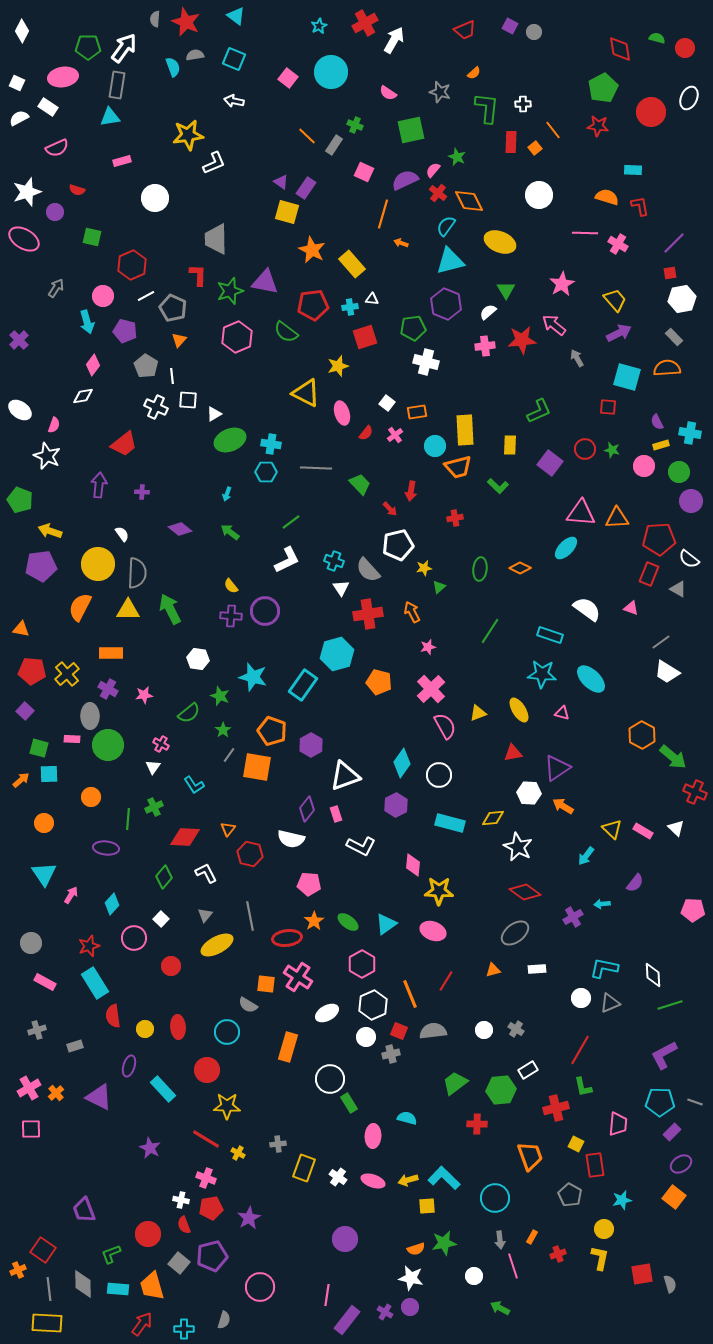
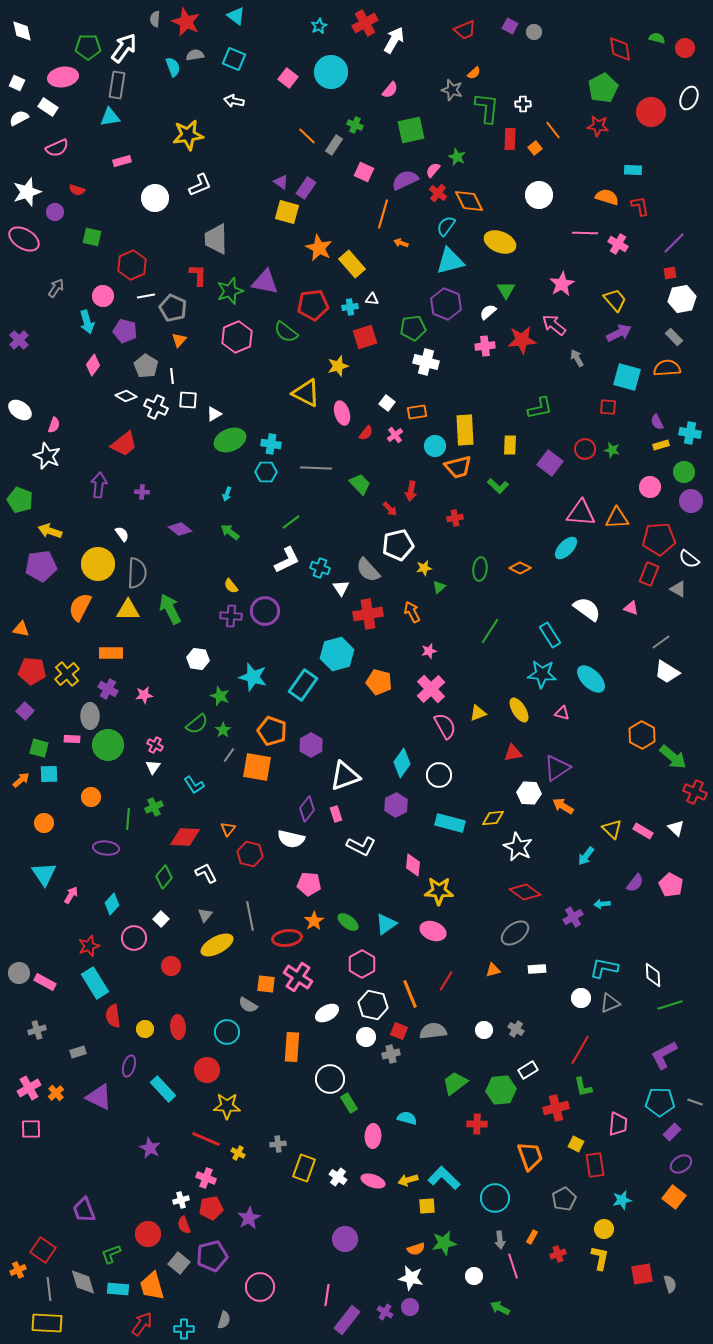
white diamond at (22, 31): rotated 40 degrees counterclockwise
gray star at (440, 92): moved 12 px right, 2 px up
pink semicircle at (388, 93): moved 2 px right, 3 px up; rotated 84 degrees counterclockwise
red rectangle at (511, 142): moved 1 px left, 3 px up
white L-shape at (214, 163): moved 14 px left, 22 px down
orange star at (312, 250): moved 7 px right, 2 px up
white line at (146, 296): rotated 18 degrees clockwise
white diamond at (83, 396): moved 43 px right; rotated 40 degrees clockwise
green L-shape at (539, 411): moved 1 px right, 3 px up; rotated 12 degrees clockwise
pink circle at (644, 466): moved 6 px right, 21 px down
green circle at (679, 472): moved 5 px right
cyan cross at (334, 561): moved 14 px left, 7 px down
cyan rectangle at (550, 635): rotated 40 degrees clockwise
pink star at (428, 647): moved 1 px right, 4 px down
green semicircle at (189, 713): moved 8 px right, 11 px down
pink cross at (161, 744): moved 6 px left, 1 px down
pink pentagon at (693, 910): moved 22 px left, 25 px up; rotated 25 degrees clockwise
gray circle at (31, 943): moved 12 px left, 30 px down
white hexagon at (373, 1005): rotated 24 degrees counterclockwise
gray rectangle at (75, 1046): moved 3 px right, 6 px down
orange rectangle at (288, 1047): moved 4 px right; rotated 12 degrees counterclockwise
red line at (206, 1139): rotated 8 degrees counterclockwise
gray pentagon at (570, 1195): moved 6 px left, 4 px down; rotated 15 degrees clockwise
white cross at (181, 1200): rotated 28 degrees counterclockwise
gray diamond at (83, 1284): moved 2 px up; rotated 16 degrees counterclockwise
